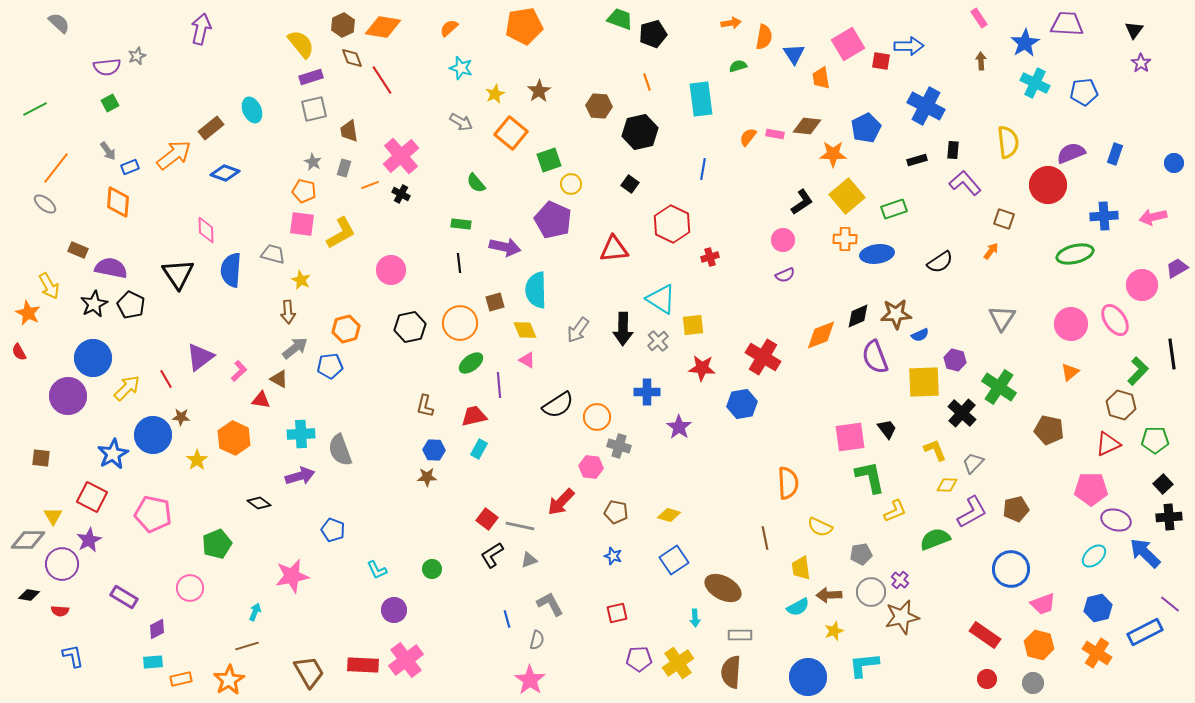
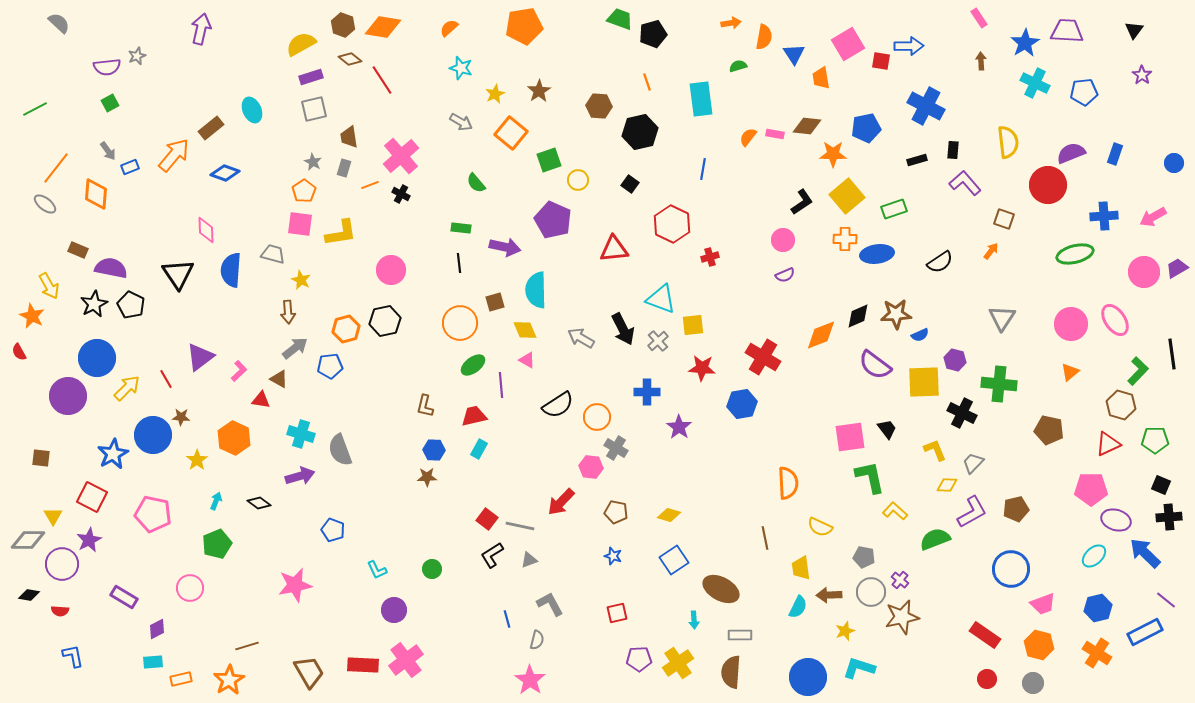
purple trapezoid at (1067, 24): moved 7 px down
brown hexagon at (343, 25): rotated 15 degrees counterclockwise
yellow semicircle at (301, 44): rotated 80 degrees counterclockwise
brown diamond at (352, 58): moved 2 px left, 1 px down; rotated 30 degrees counterclockwise
purple star at (1141, 63): moved 1 px right, 12 px down
blue pentagon at (866, 128): rotated 16 degrees clockwise
brown trapezoid at (349, 131): moved 6 px down
orange arrow at (174, 155): rotated 12 degrees counterclockwise
yellow circle at (571, 184): moved 7 px right, 4 px up
orange pentagon at (304, 191): rotated 25 degrees clockwise
orange diamond at (118, 202): moved 22 px left, 8 px up
pink arrow at (1153, 217): rotated 16 degrees counterclockwise
pink square at (302, 224): moved 2 px left
green rectangle at (461, 224): moved 4 px down
yellow L-shape at (341, 233): rotated 20 degrees clockwise
pink circle at (1142, 285): moved 2 px right, 13 px up
cyan triangle at (661, 299): rotated 12 degrees counterclockwise
orange star at (28, 313): moved 4 px right, 3 px down
black hexagon at (410, 327): moved 25 px left, 6 px up
black arrow at (623, 329): rotated 28 degrees counterclockwise
gray arrow at (578, 330): moved 3 px right, 8 px down; rotated 84 degrees clockwise
purple semicircle at (875, 357): moved 8 px down; rotated 32 degrees counterclockwise
blue circle at (93, 358): moved 4 px right
green ellipse at (471, 363): moved 2 px right, 2 px down
purple line at (499, 385): moved 2 px right
green cross at (999, 387): moved 3 px up; rotated 28 degrees counterclockwise
black cross at (962, 413): rotated 16 degrees counterclockwise
cyan cross at (301, 434): rotated 20 degrees clockwise
gray cross at (619, 446): moved 3 px left, 2 px down; rotated 15 degrees clockwise
black square at (1163, 484): moved 2 px left, 1 px down; rotated 24 degrees counterclockwise
yellow L-shape at (895, 511): rotated 115 degrees counterclockwise
gray pentagon at (861, 554): moved 3 px right, 3 px down; rotated 20 degrees clockwise
pink star at (292, 576): moved 3 px right, 9 px down
brown ellipse at (723, 588): moved 2 px left, 1 px down
purple line at (1170, 604): moved 4 px left, 4 px up
cyan semicircle at (798, 607): rotated 35 degrees counterclockwise
cyan arrow at (255, 612): moved 39 px left, 111 px up
cyan arrow at (695, 618): moved 1 px left, 2 px down
yellow star at (834, 631): moved 11 px right
cyan L-shape at (864, 665): moved 5 px left, 3 px down; rotated 24 degrees clockwise
